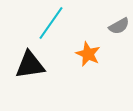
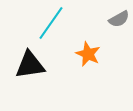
gray semicircle: moved 7 px up
